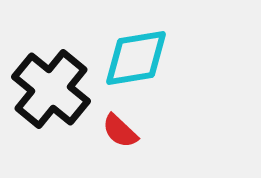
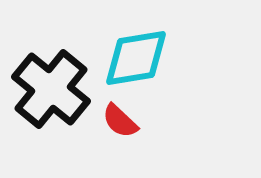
red semicircle: moved 10 px up
